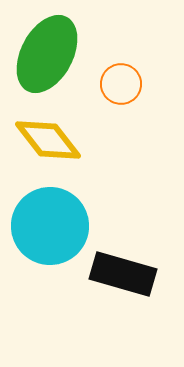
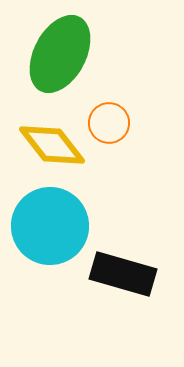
green ellipse: moved 13 px right
orange circle: moved 12 px left, 39 px down
yellow diamond: moved 4 px right, 5 px down
